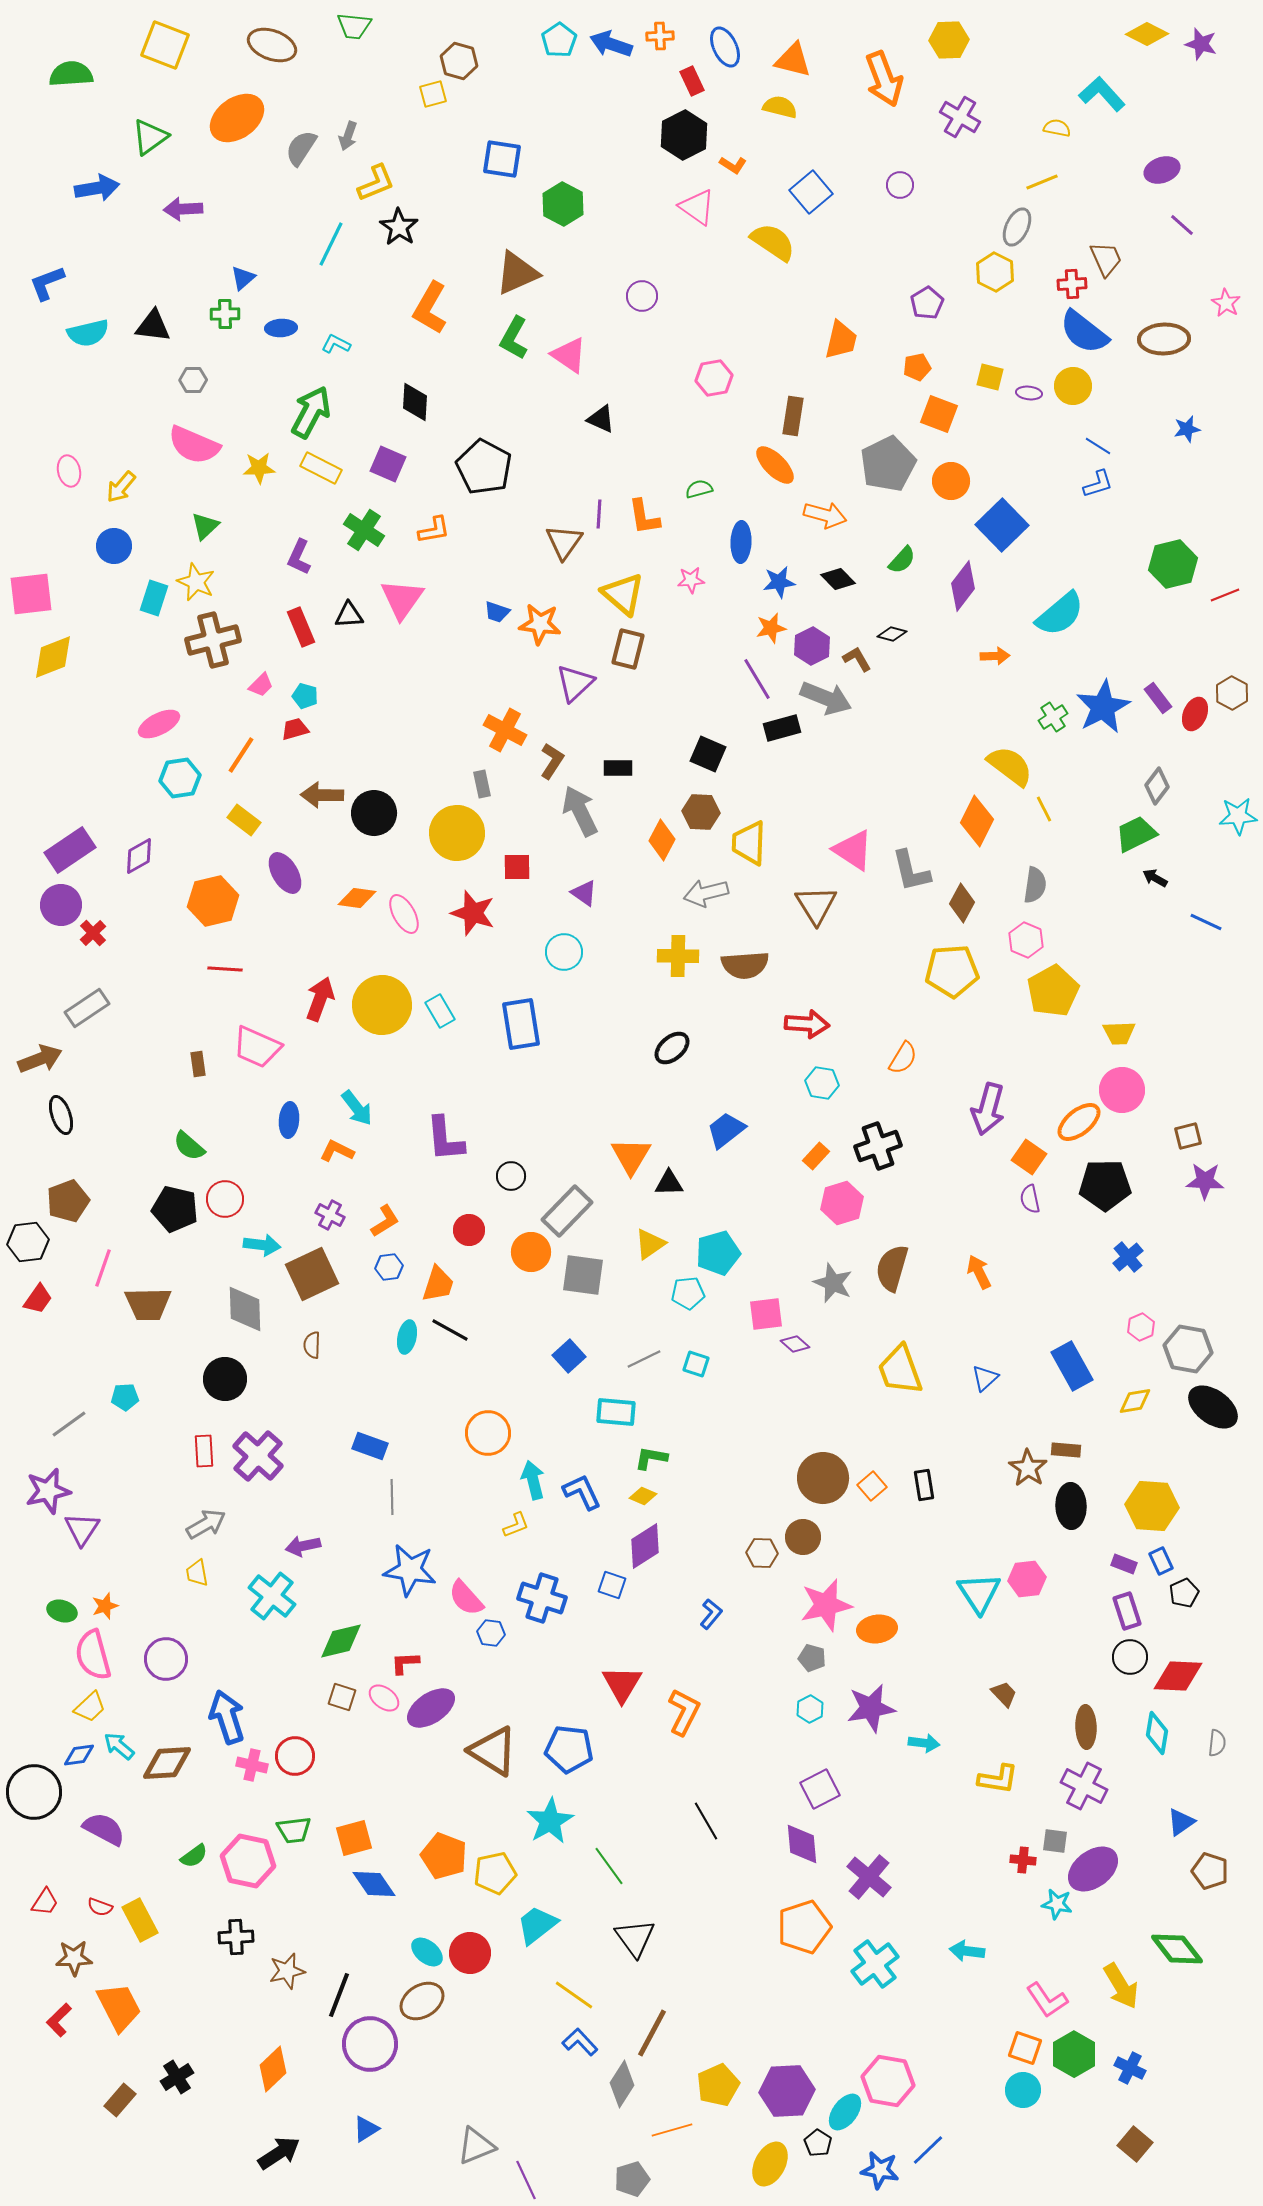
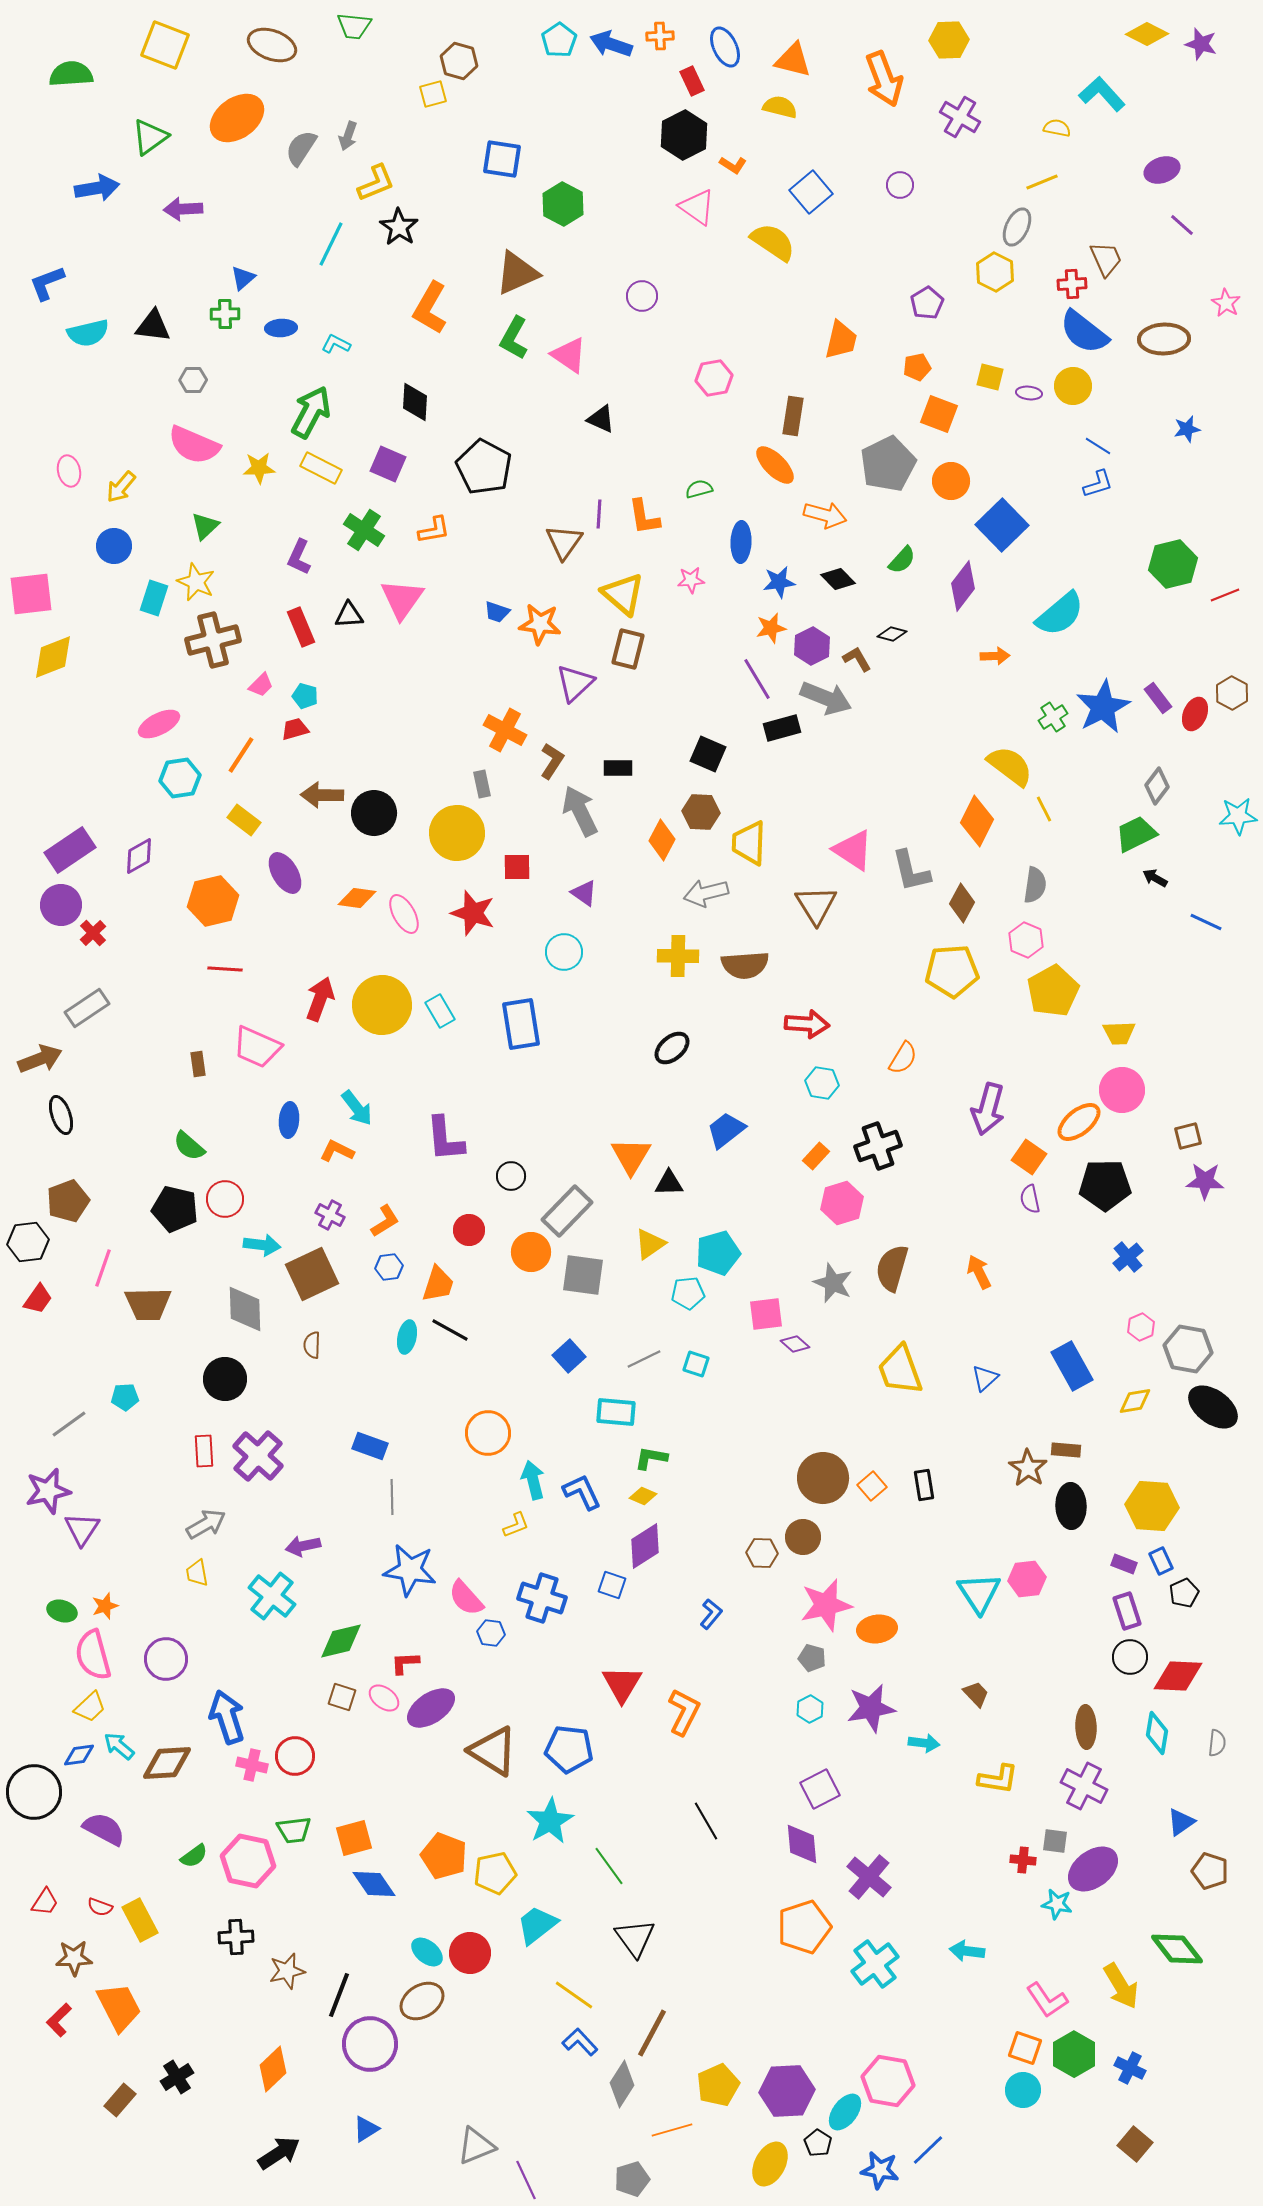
brown trapezoid at (1004, 1694): moved 28 px left
